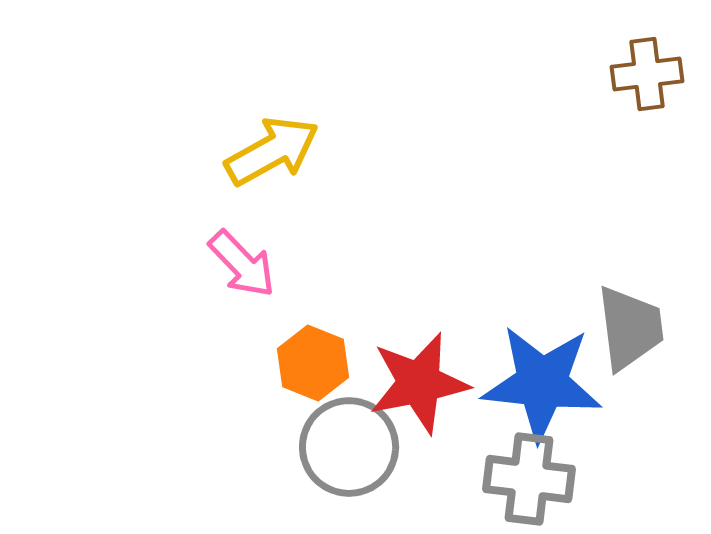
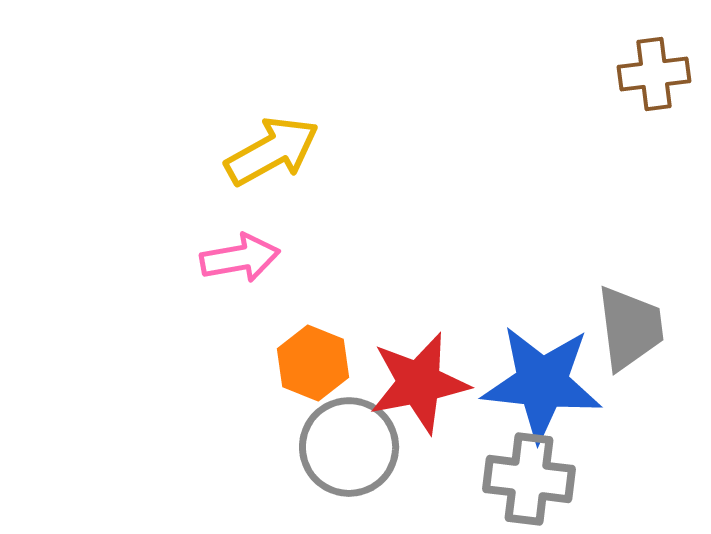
brown cross: moved 7 px right
pink arrow: moved 2 px left, 6 px up; rotated 56 degrees counterclockwise
